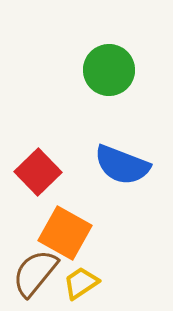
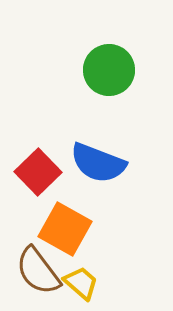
blue semicircle: moved 24 px left, 2 px up
orange square: moved 4 px up
brown semicircle: moved 3 px right, 2 px up; rotated 76 degrees counterclockwise
yellow trapezoid: rotated 75 degrees clockwise
